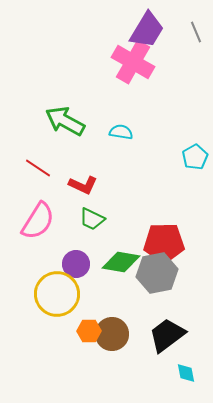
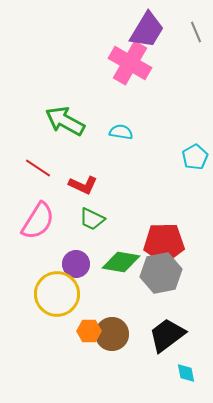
pink cross: moved 3 px left, 1 px down
gray hexagon: moved 4 px right
